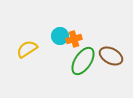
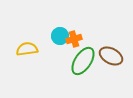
yellow semicircle: rotated 25 degrees clockwise
